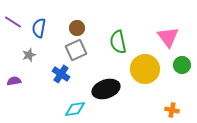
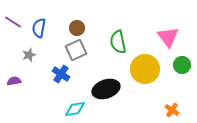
orange cross: rotated 24 degrees clockwise
